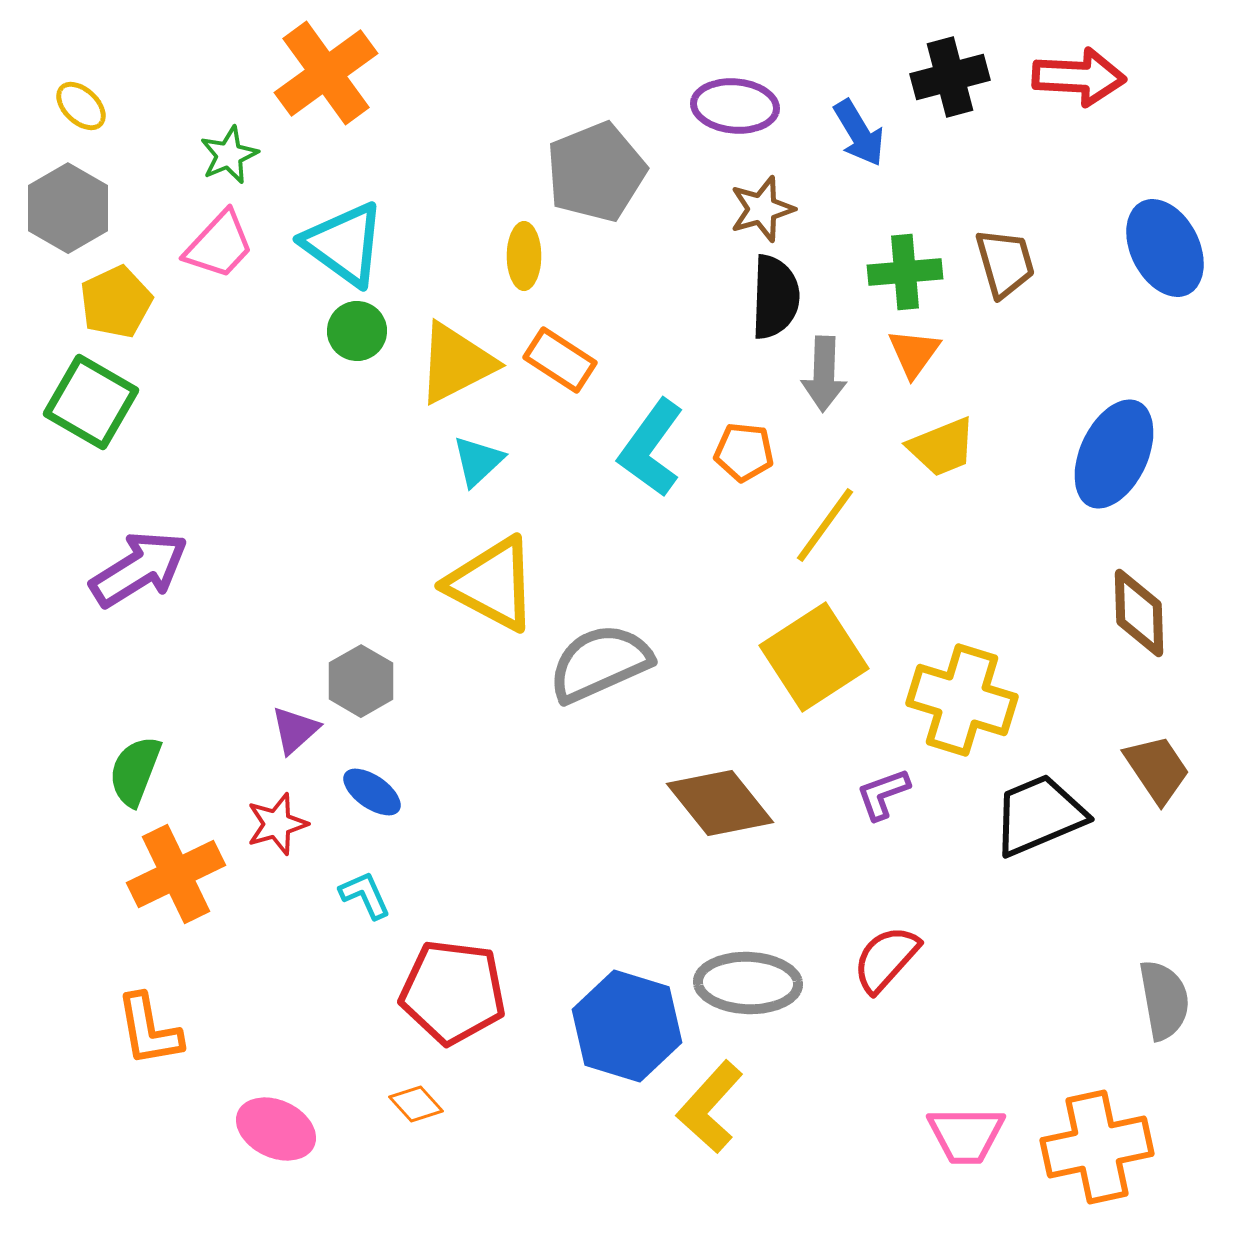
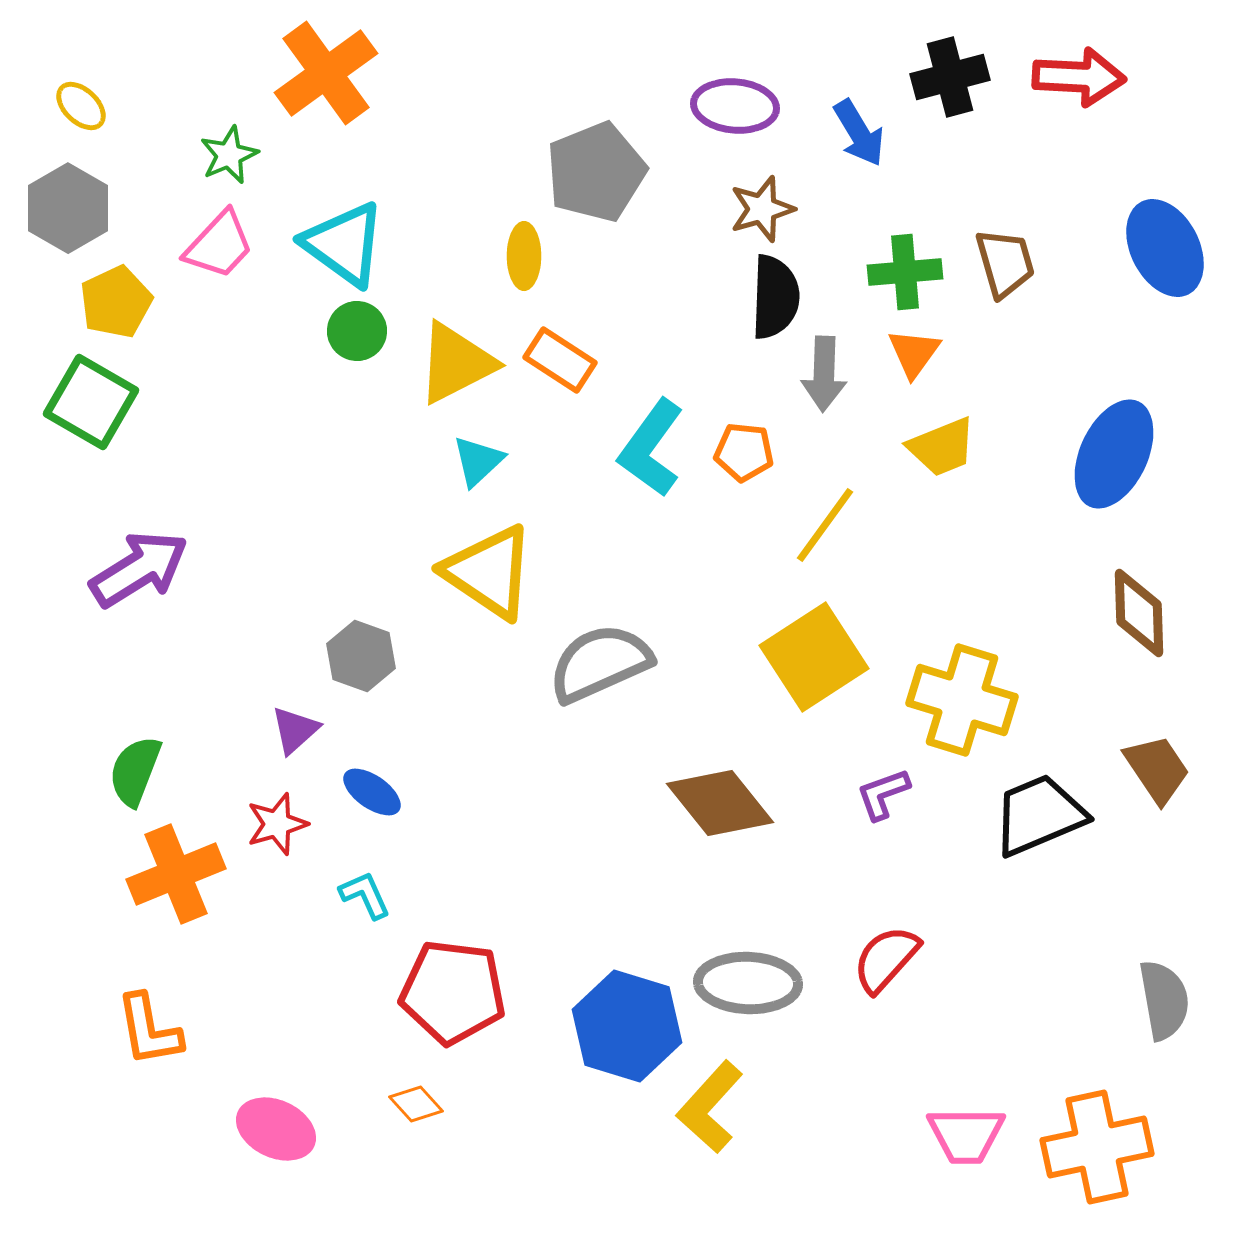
yellow triangle at (492, 584): moved 3 px left, 12 px up; rotated 6 degrees clockwise
gray hexagon at (361, 681): moved 25 px up; rotated 10 degrees counterclockwise
orange cross at (176, 874): rotated 4 degrees clockwise
